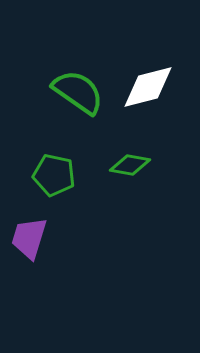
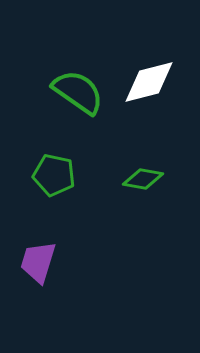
white diamond: moved 1 px right, 5 px up
green diamond: moved 13 px right, 14 px down
purple trapezoid: moved 9 px right, 24 px down
